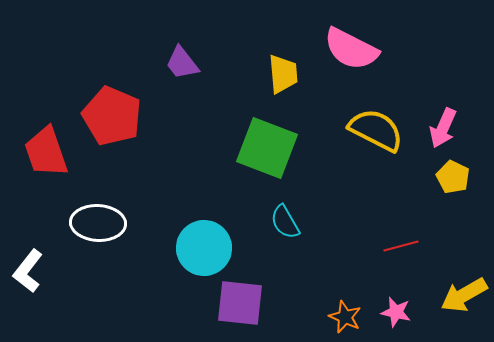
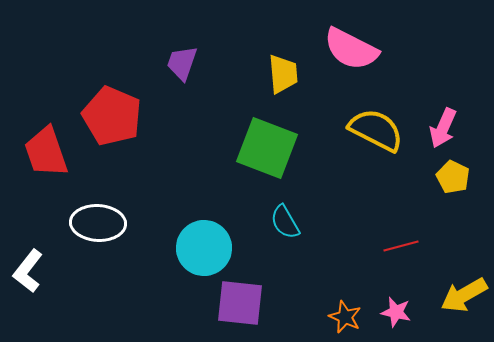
purple trapezoid: rotated 57 degrees clockwise
